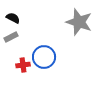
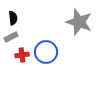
black semicircle: rotated 56 degrees clockwise
blue circle: moved 2 px right, 5 px up
red cross: moved 1 px left, 10 px up
